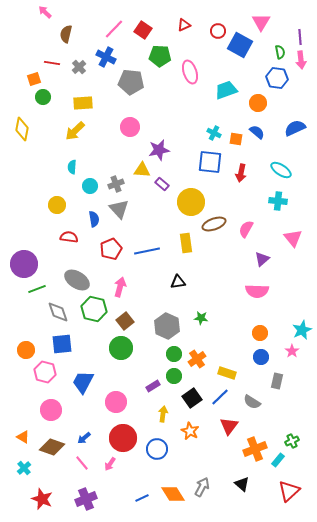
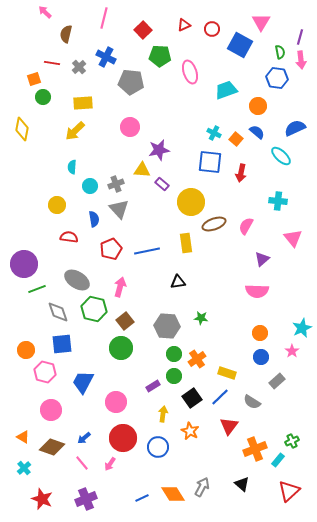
pink line at (114, 29): moved 10 px left, 11 px up; rotated 30 degrees counterclockwise
red square at (143, 30): rotated 12 degrees clockwise
red circle at (218, 31): moved 6 px left, 2 px up
purple line at (300, 37): rotated 21 degrees clockwise
orange circle at (258, 103): moved 3 px down
orange square at (236, 139): rotated 32 degrees clockwise
cyan ellipse at (281, 170): moved 14 px up; rotated 10 degrees clockwise
pink semicircle at (246, 229): moved 3 px up
gray hexagon at (167, 326): rotated 20 degrees counterclockwise
cyan star at (302, 330): moved 2 px up
gray rectangle at (277, 381): rotated 35 degrees clockwise
blue circle at (157, 449): moved 1 px right, 2 px up
